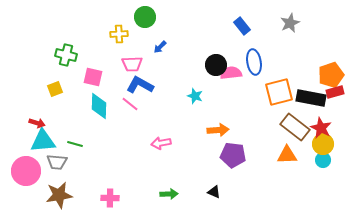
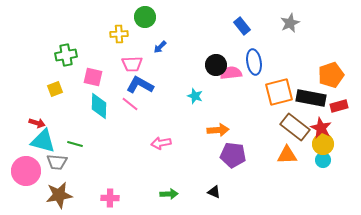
green cross: rotated 25 degrees counterclockwise
red rectangle: moved 4 px right, 14 px down
cyan triangle: rotated 20 degrees clockwise
